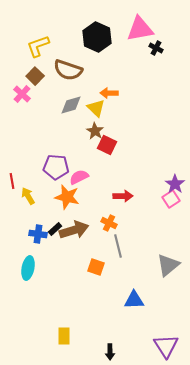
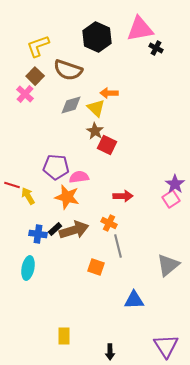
pink cross: moved 3 px right
pink semicircle: rotated 18 degrees clockwise
red line: moved 4 px down; rotated 63 degrees counterclockwise
